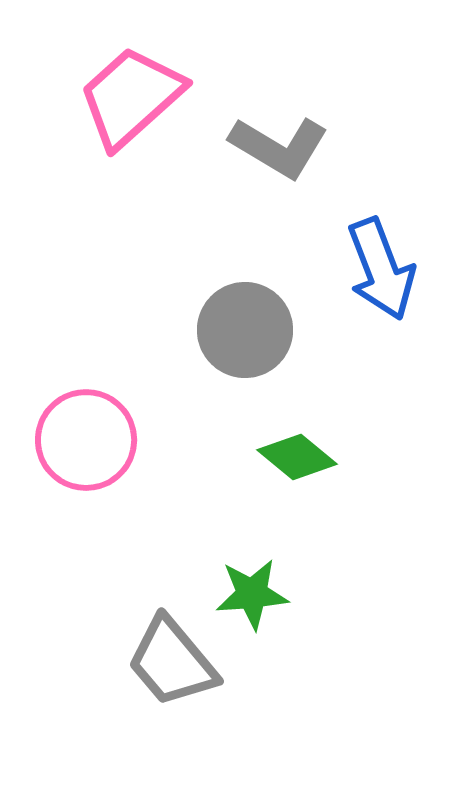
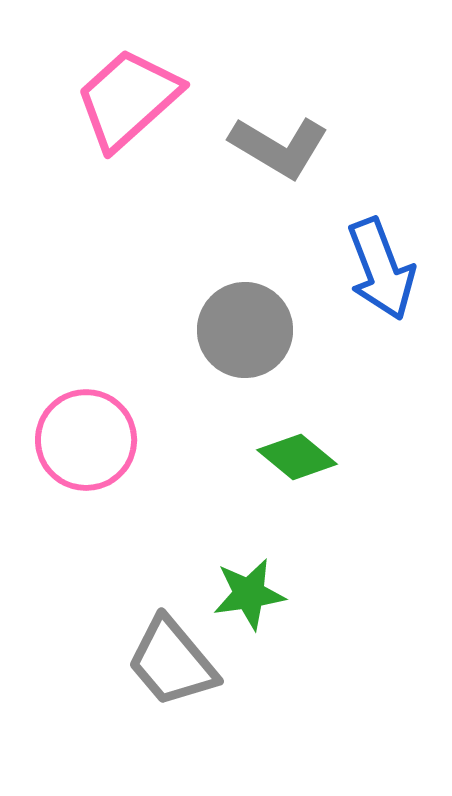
pink trapezoid: moved 3 px left, 2 px down
green star: moved 3 px left; rotated 4 degrees counterclockwise
